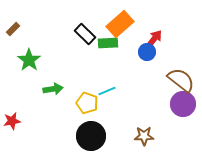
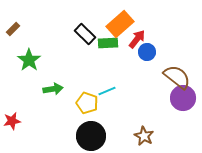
red arrow: moved 17 px left
brown semicircle: moved 4 px left, 3 px up
purple circle: moved 6 px up
brown star: rotated 30 degrees clockwise
